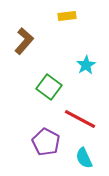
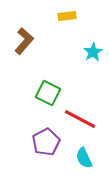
cyan star: moved 7 px right, 13 px up
green square: moved 1 px left, 6 px down; rotated 10 degrees counterclockwise
purple pentagon: rotated 16 degrees clockwise
